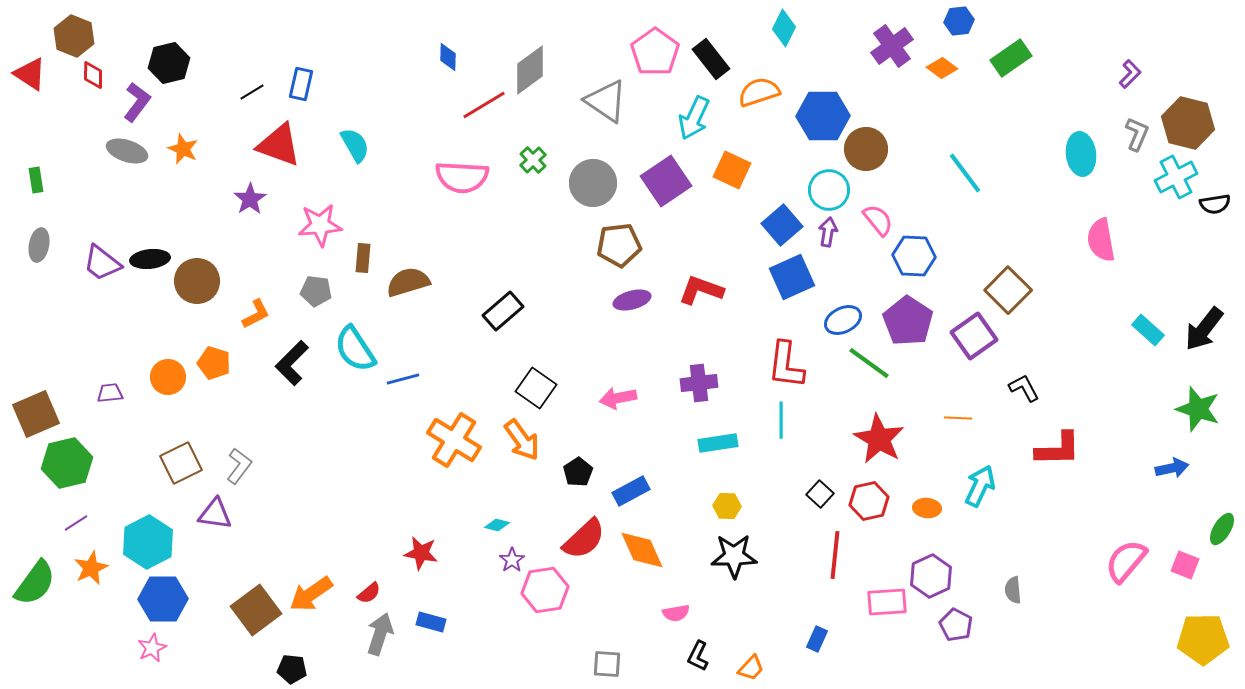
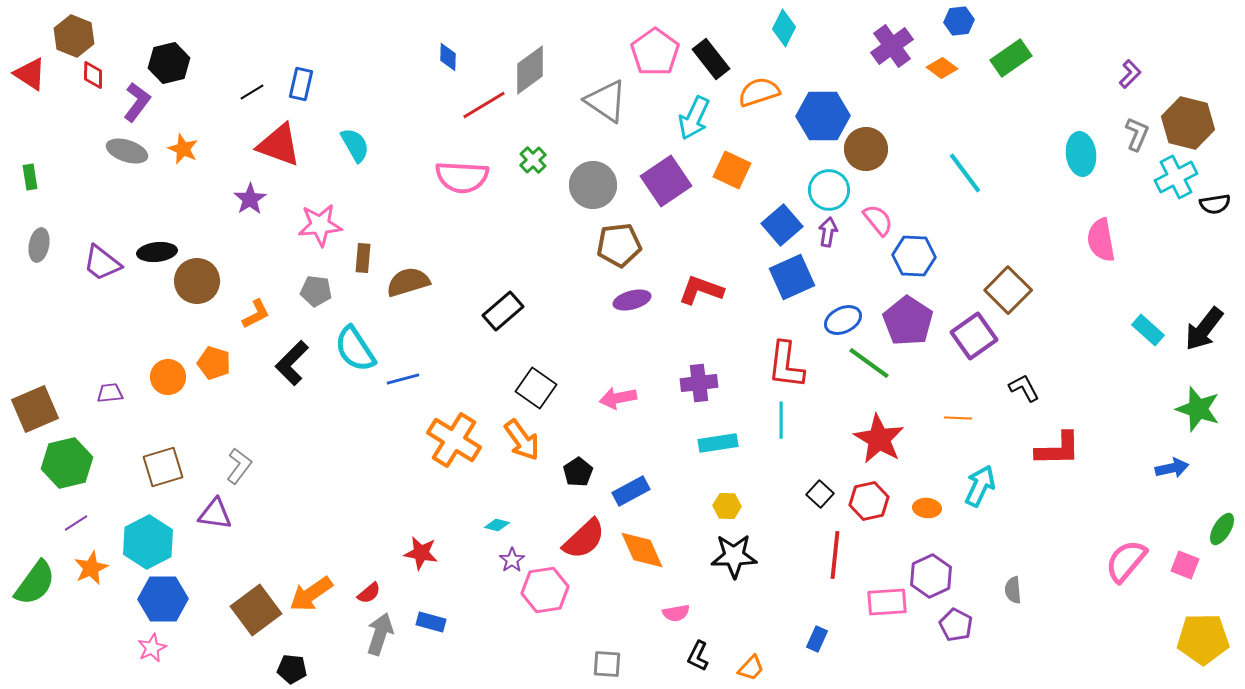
green rectangle at (36, 180): moved 6 px left, 3 px up
gray circle at (593, 183): moved 2 px down
black ellipse at (150, 259): moved 7 px right, 7 px up
brown square at (36, 414): moved 1 px left, 5 px up
brown square at (181, 463): moved 18 px left, 4 px down; rotated 9 degrees clockwise
